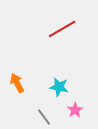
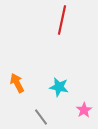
red line: moved 9 px up; rotated 48 degrees counterclockwise
pink star: moved 9 px right
gray line: moved 3 px left
